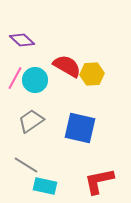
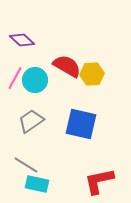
blue square: moved 1 px right, 4 px up
cyan rectangle: moved 8 px left, 2 px up
